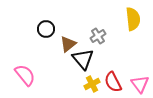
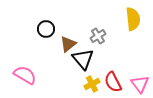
pink semicircle: rotated 20 degrees counterclockwise
